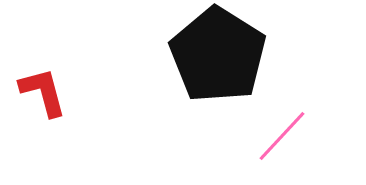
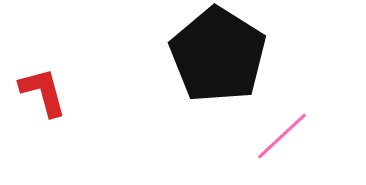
pink line: rotated 4 degrees clockwise
